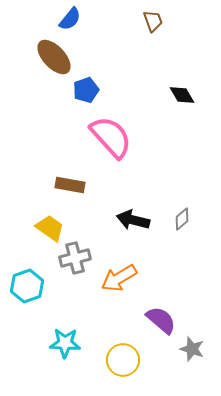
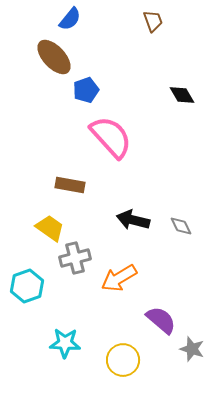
gray diamond: moved 1 px left, 7 px down; rotated 75 degrees counterclockwise
